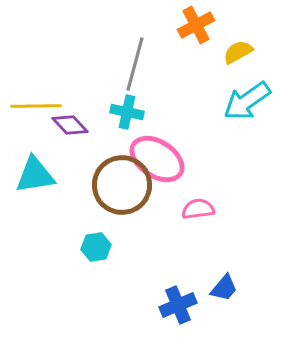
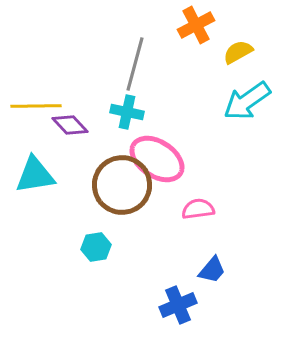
blue trapezoid: moved 12 px left, 18 px up
